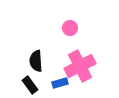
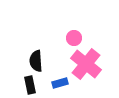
pink circle: moved 4 px right, 10 px down
pink cross: moved 6 px right, 2 px up; rotated 24 degrees counterclockwise
black rectangle: rotated 24 degrees clockwise
